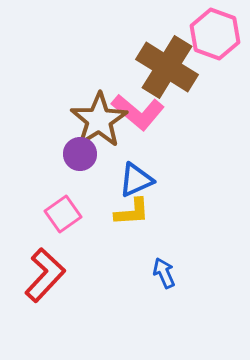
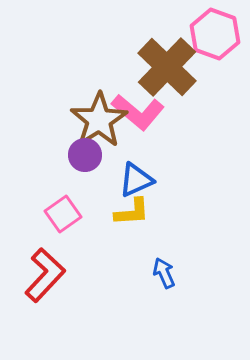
brown cross: rotated 12 degrees clockwise
purple circle: moved 5 px right, 1 px down
